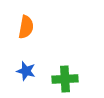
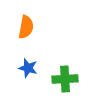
blue star: moved 2 px right, 3 px up
